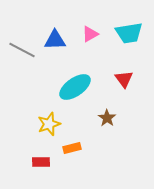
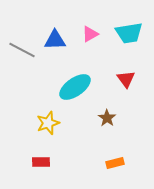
red triangle: moved 2 px right
yellow star: moved 1 px left, 1 px up
orange rectangle: moved 43 px right, 15 px down
